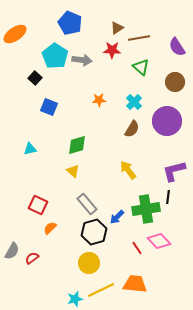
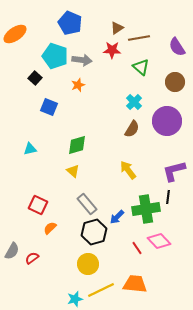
cyan pentagon: rotated 15 degrees counterclockwise
orange star: moved 21 px left, 15 px up; rotated 16 degrees counterclockwise
yellow circle: moved 1 px left, 1 px down
